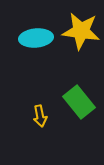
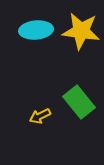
cyan ellipse: moved 8 px up
yellow arrow: rotated 75 degrees clockwise
